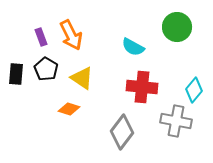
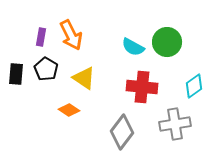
green circle: moved 10 px left, 15 px down
purple rectangle: rotated 30 degrees clockwise
yellow triangle: moved 2 px right
cyan diamond: moved 4 px up; rotated 15 degrees clockwise
orange diamond: moved 1 px down; rotated 15 degrees clockwise
gray cross: moved 1 px left, 3 px down; rotated 20 degrees counterclockwise
